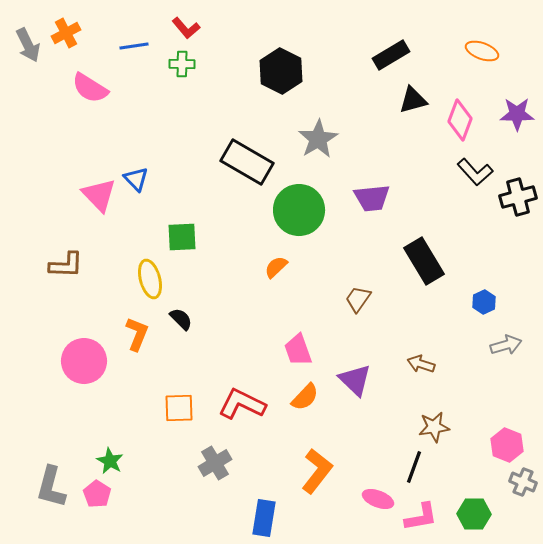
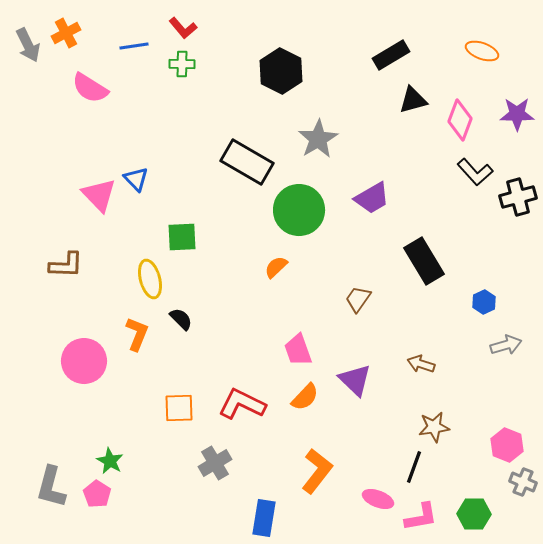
red L-shape at (186, 28): moved 3 px left
purple trapezoid at (372, 198): rotated 24 degrees counterclockwise
